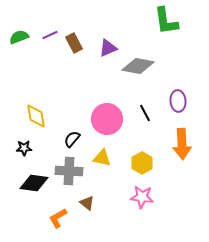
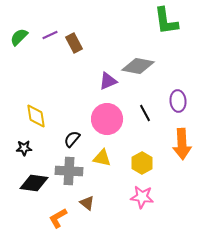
green semicircle: rotated 24 degrees counterclockwise
purple triangle: moved 33 px down
